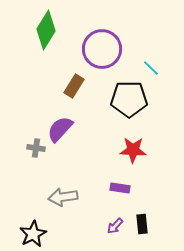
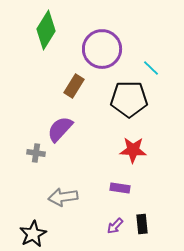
gray cross: moved 5 px down
